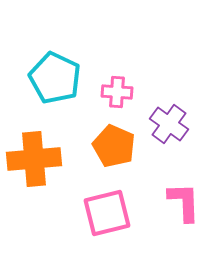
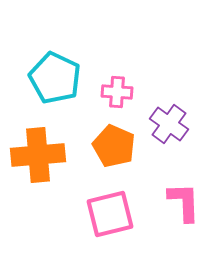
orange cross: moved 4 px right, 4 px up
pink square: moved 3 px right, 1 px down
